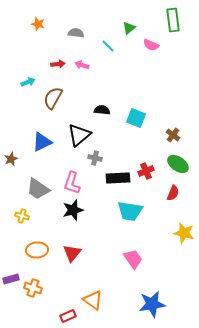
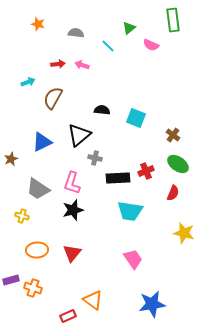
purple rectangle: moved 1 px down
